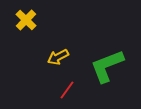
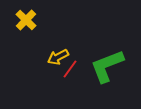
red line: moved 3 px right, 21 px up
